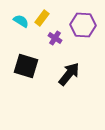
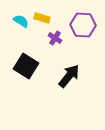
yellow rectangle: rotated 70 degrees clockwise
black square: rotated 15 degrees clockwise
black arrow: moved 2 px down
